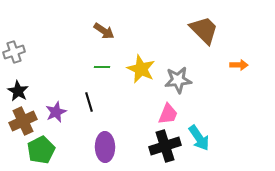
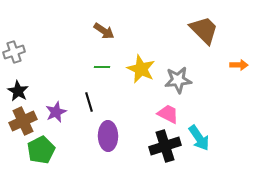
pink trapezoid: rotated 85 degrees counterclockwise
purple ellipse: moved 3 px right, 11 px up
